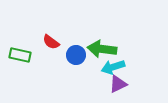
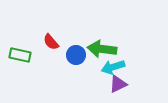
red semicircle: rotated 12 degrees clockwise
